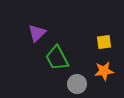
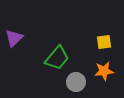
purple triangle: moved 23 px left, 5 px down
green trapezoid: rotated 112 degrees counterclockwise
gray circle: moved 1 px left, 2 px up
